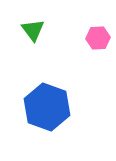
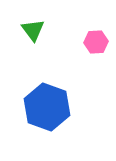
pink hexagon: moved 2 px left, 4 px down
